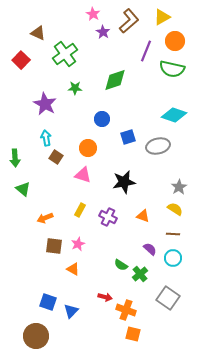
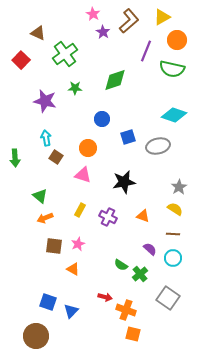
orange circle at (175, 41): moved 2 px right, 1 px up
purple star at (45, 104): moved 3 px up; rotated 15 degrees counterclockwise
green triangle at (23, 189): moved 17 px right, 7 px down
